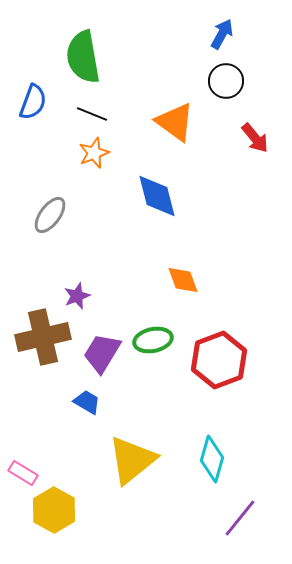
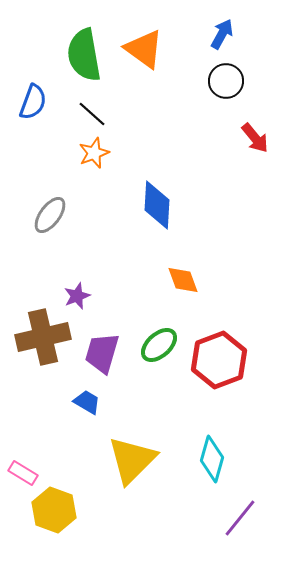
green semicircle: moved 1 px right, 2 px up
black line: rotated 20 degrees clockwise
orange triangle: moved 31 px left, 73 px up
blue diamond: moved 9 px down; rotated 18 degrees clockwise
green ellipse: moved 6 px right, 5 px down; rotated 30 degrees counterclockwise
purple trapezoid: rotated 15 degrees counterclockwise
yellow triangle: rotated 6 degrees counterclockwise
yellow hexagon: rotated 9 degrees counterclockwise
